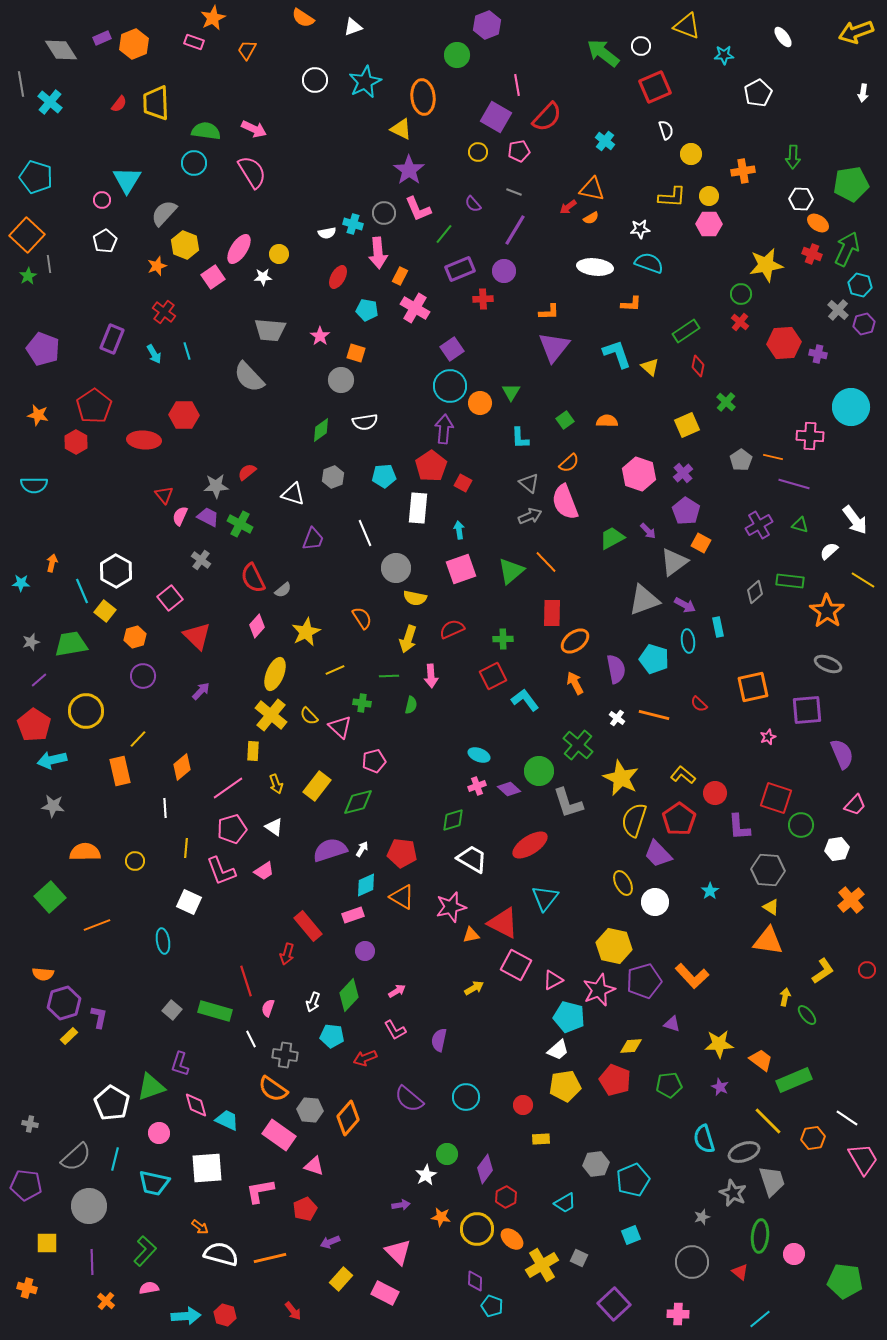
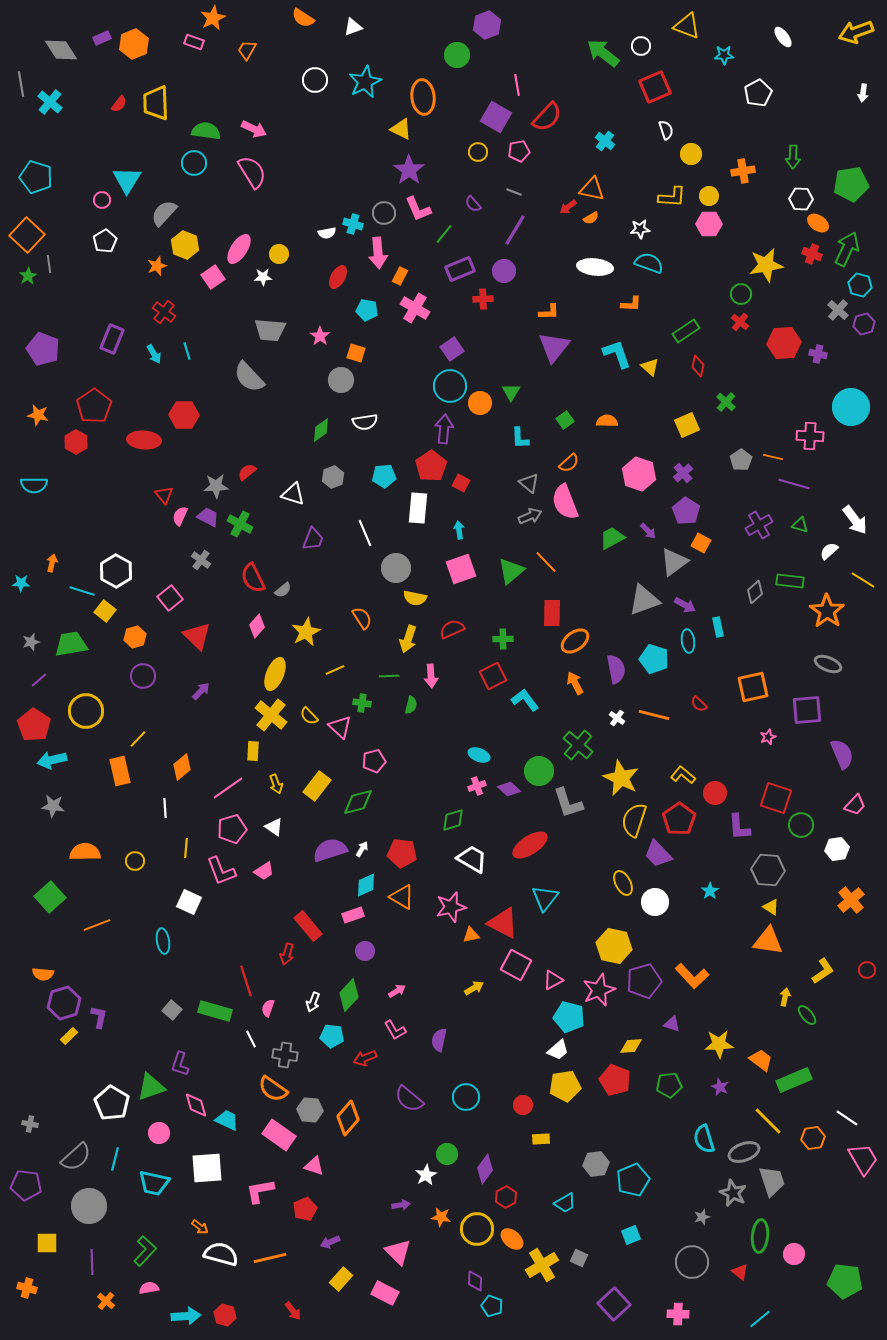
red square at (463, 483): moved 2 px left
cyan line at (82, 591): rotated 50 degrees counterclockwise
